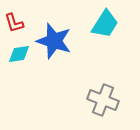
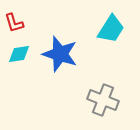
cyan trapezoid: moved 6 px right, 5 px down
blue star: moved 6 px right, 13 px down
